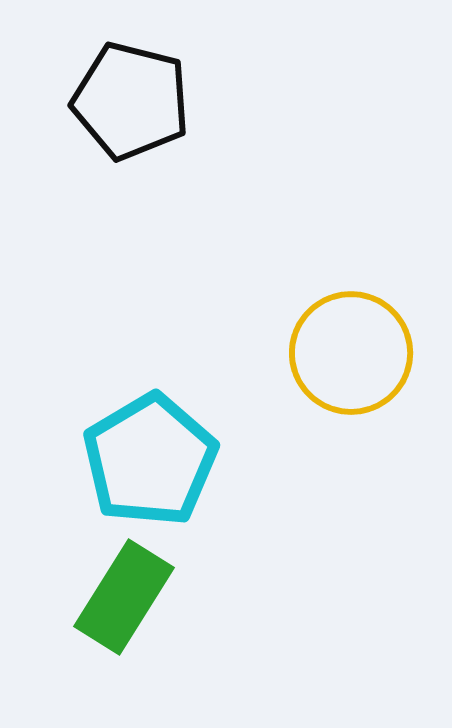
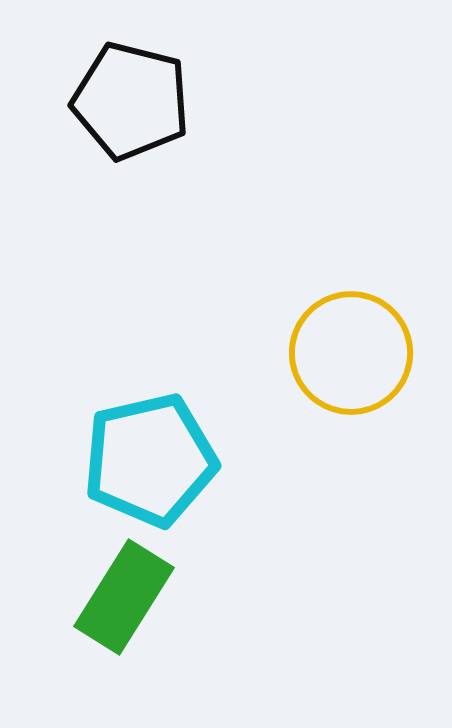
cyan pentagon: rotated 18 degrees clockwise
